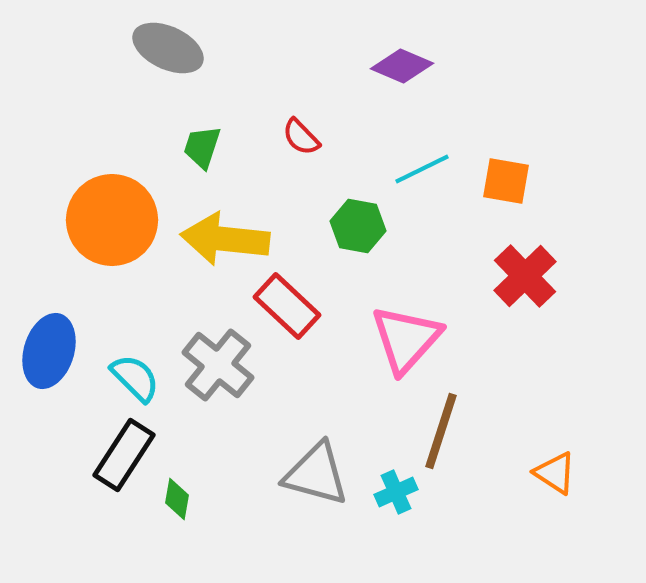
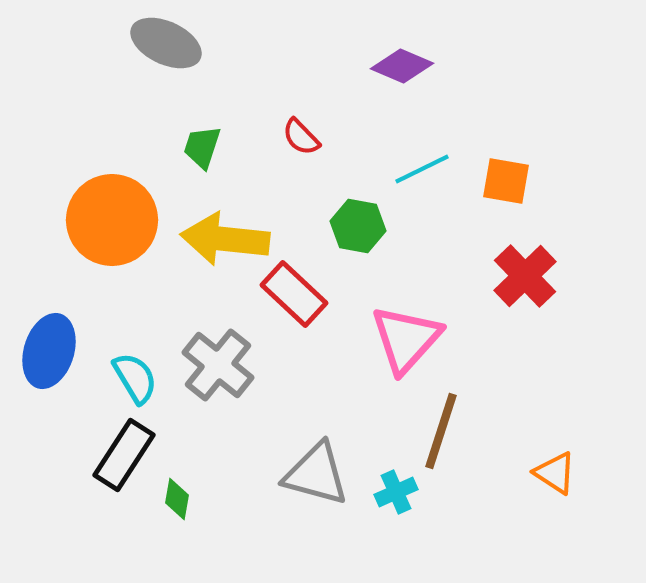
gray ellipse: moved 2 px left, 5 px up
red rectangle: moved 7 px right, 12 px up
cyan semicircle: rotated 14 degrees clockwise
